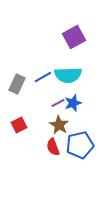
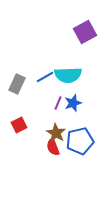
purple square: moved 11 px right, 5 px up
blue line: moved 2 px right
purple line: rotated 40 degrees counterclockwise
brown star: moved 3 px left, 8 px down
blue pentagon: moved 4 px up
